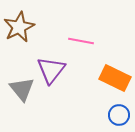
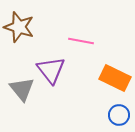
brown star: rotated 28 degrees counterclockwise
purple triangle: rotated 16 degrees counterclockwise
